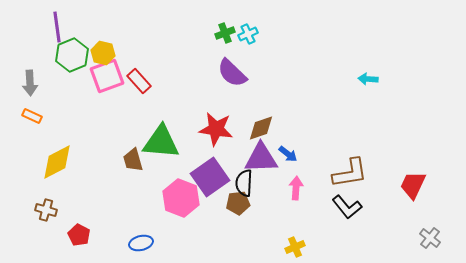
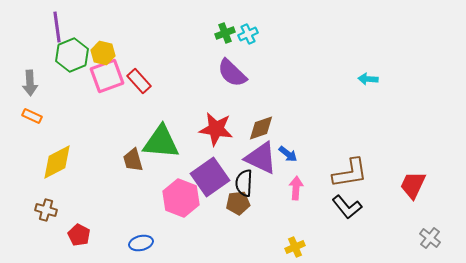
purple triangle: rotated 27 degrees clockwise
